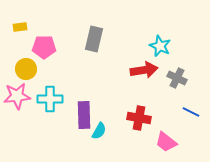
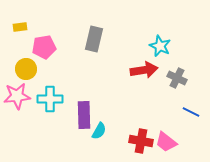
pink pentagon: rotated 10 degrees counterclockwise
red cross: moved 2 px right, 23 px down
